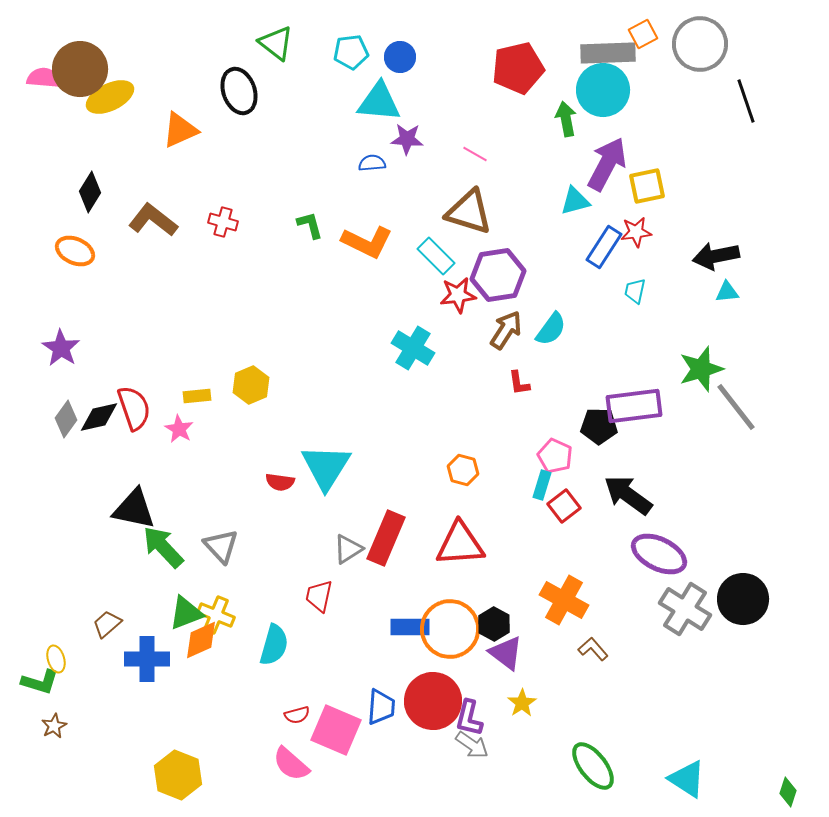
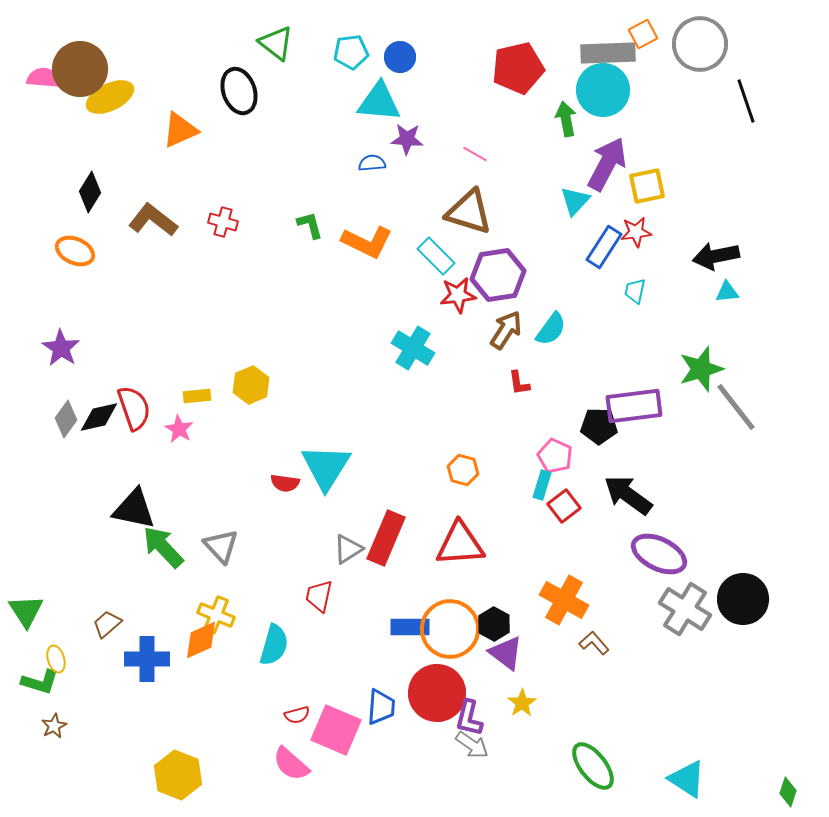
cyan triangle at (575, 201): rotated 32 degrees counterclockwise
red semicircle at (280, 482): moved 5 px right, 1 px down
green triangle at (186, 613): moved 160 px left, 2 px up; rotated 42 degrees counterclockwise
brown L-shape at (593, 649): moved 1 px right, 6 px up
red circle at (433, 701): moved 4 px right, 8 px up
